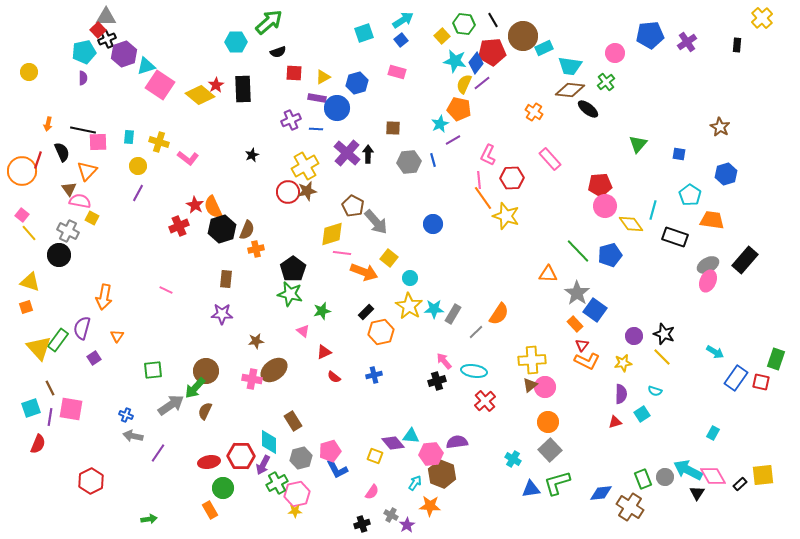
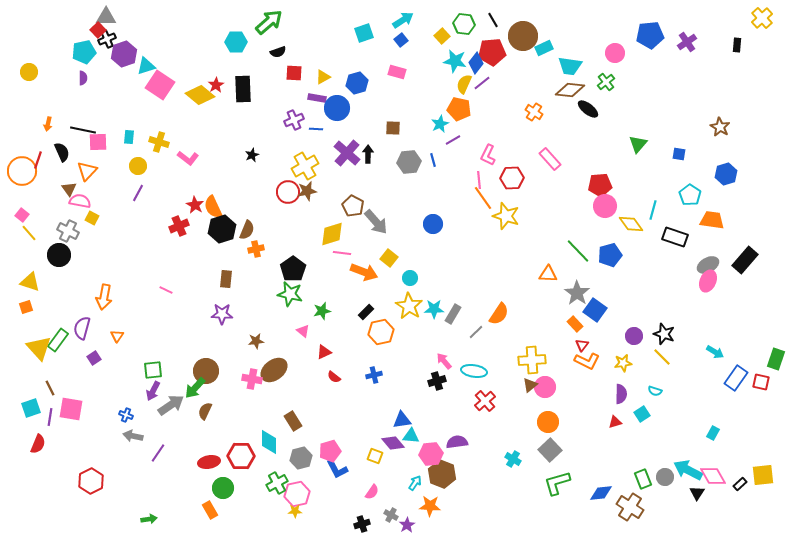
purple cross at (291, 120): moved 3 px right
purple arrow at (263, 465): moved 110 px left, 74 px up
blue triangle at (531, 489): moved 129 px left, 69 px up
